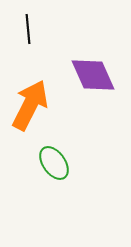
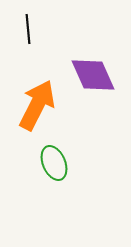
orange arrow: moved 7 px right
green ellipse: rotated 12 degrees clockwise
